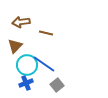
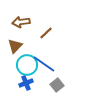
brown line: rotated 56 degrees counterclockwise
